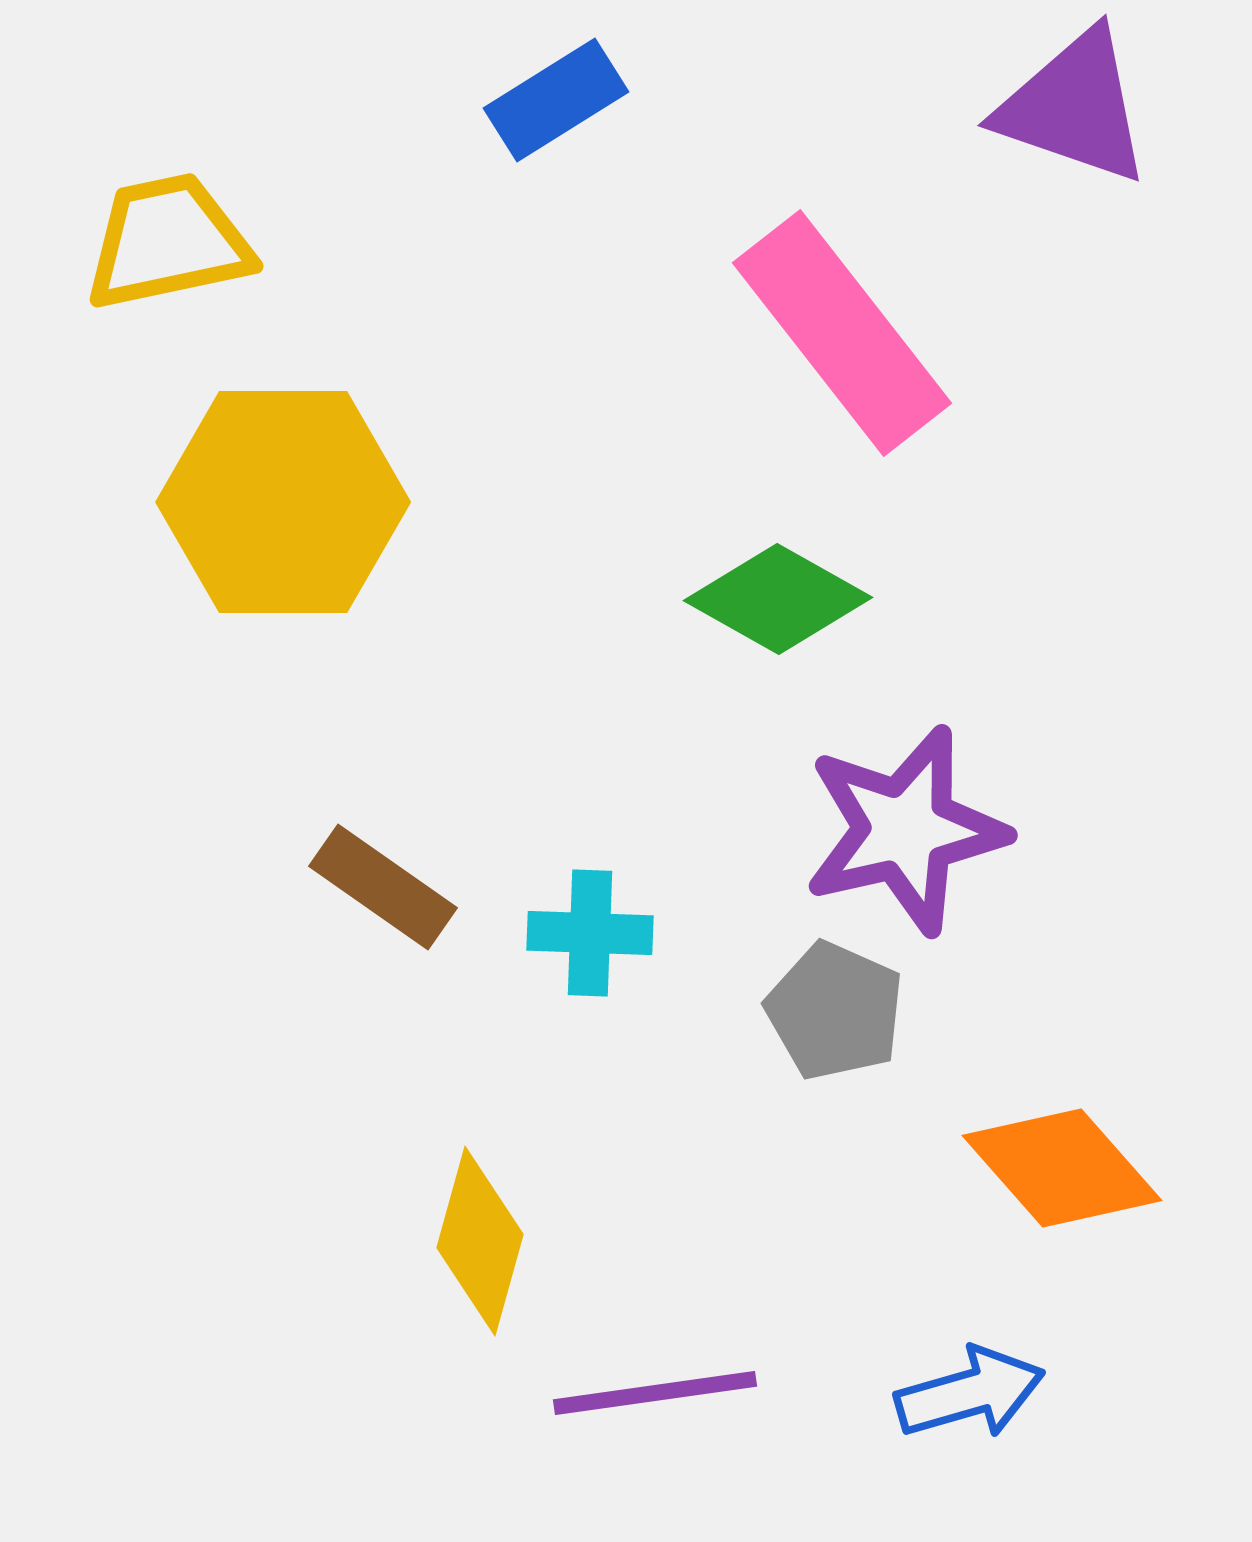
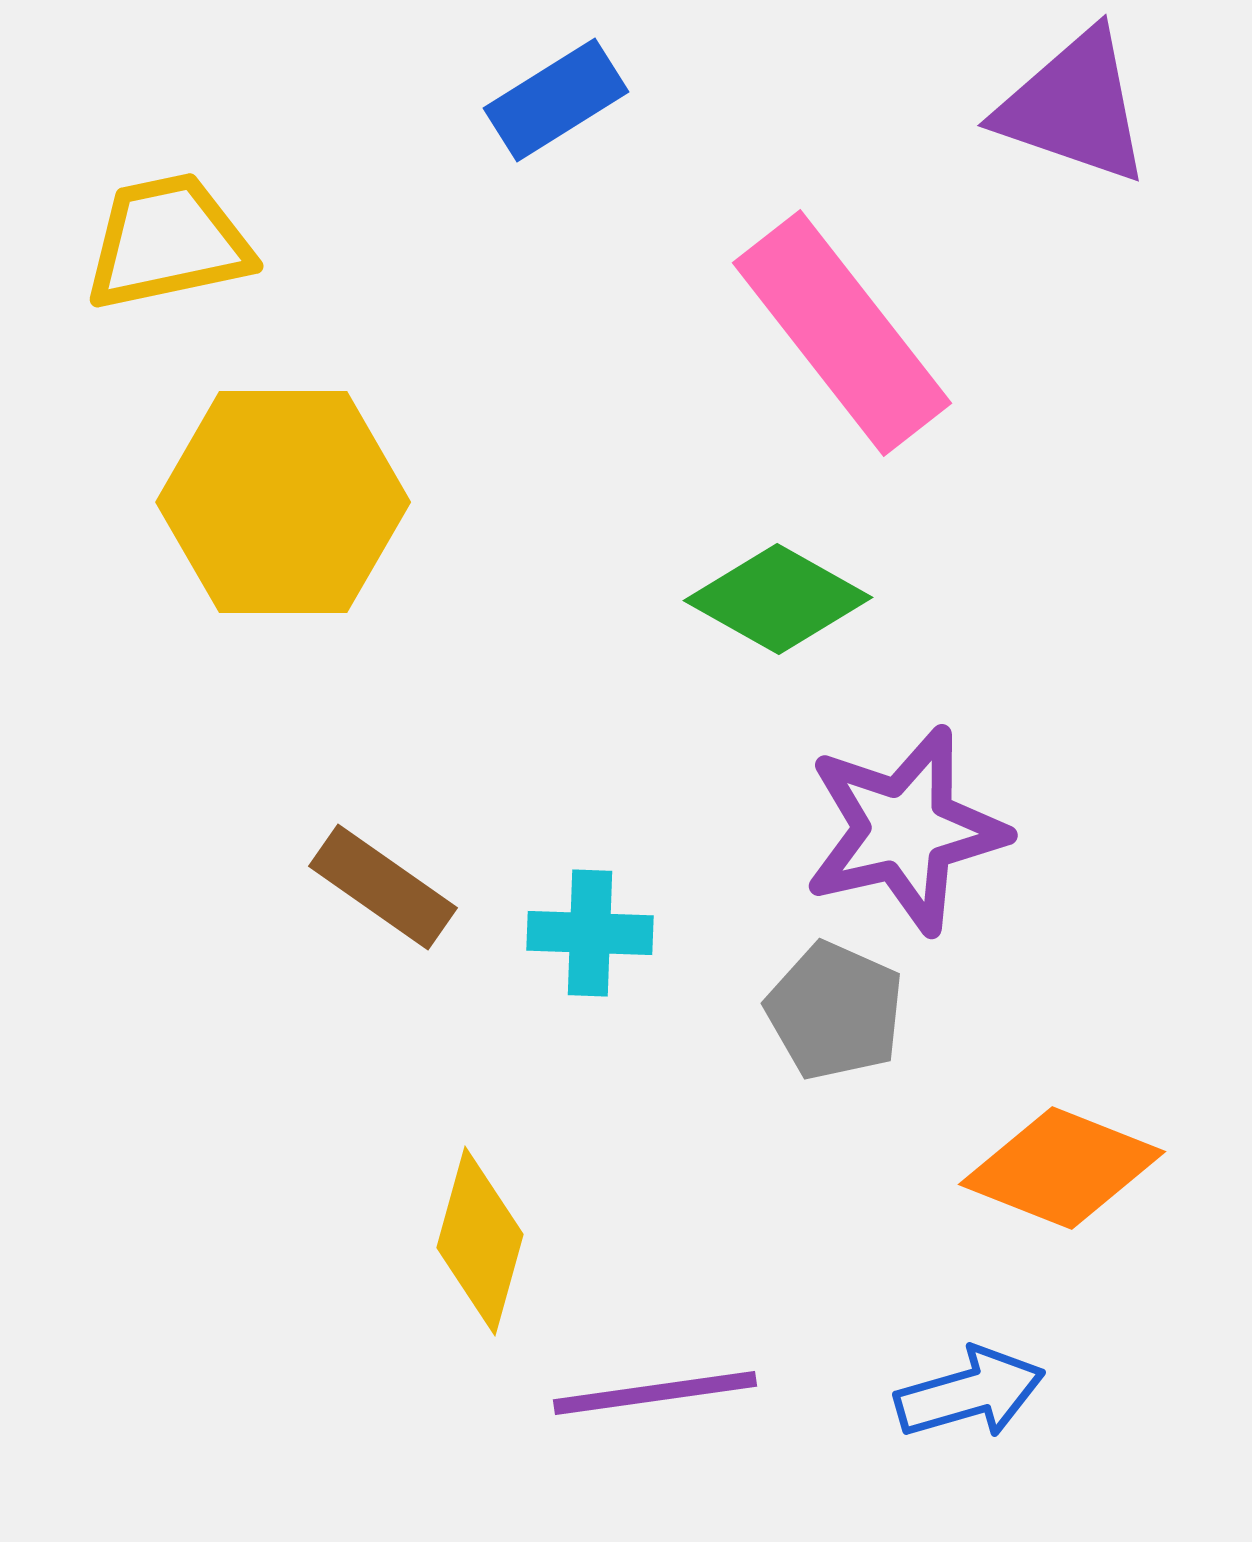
orange diamond: rotated 27 degrees counterclockwise
